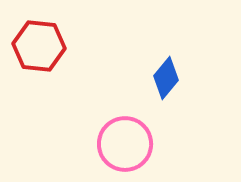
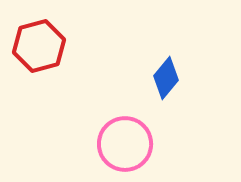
red hexagon: rotated 21 degrees counterclockwise
